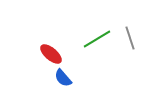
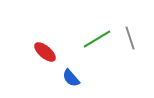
red ellipse: moved 6 px left, 2 px up
blue semicircle: moved 8 px right
